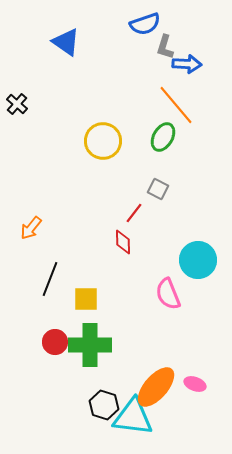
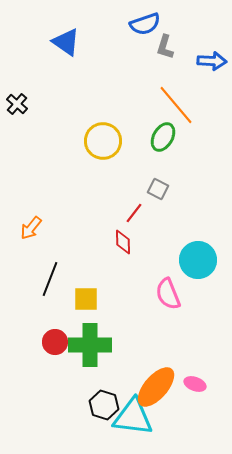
blue arrow: moved 25 px right, 3 px up
